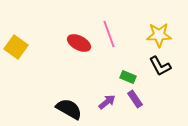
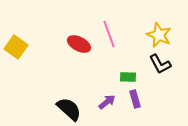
yellow star: rotated 25 degrees clockwise
red ellipse: moved 1 px down
black L-shape: moved 2 px up
green rectangle: rotated 21 degrees counterclockwise
purple rectangle: rotated 18 degrees clockwise
black semicircle: rotated 12 degrees clockwise
